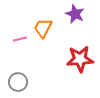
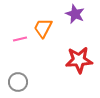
red star: moved 1 px left, 1 px down
